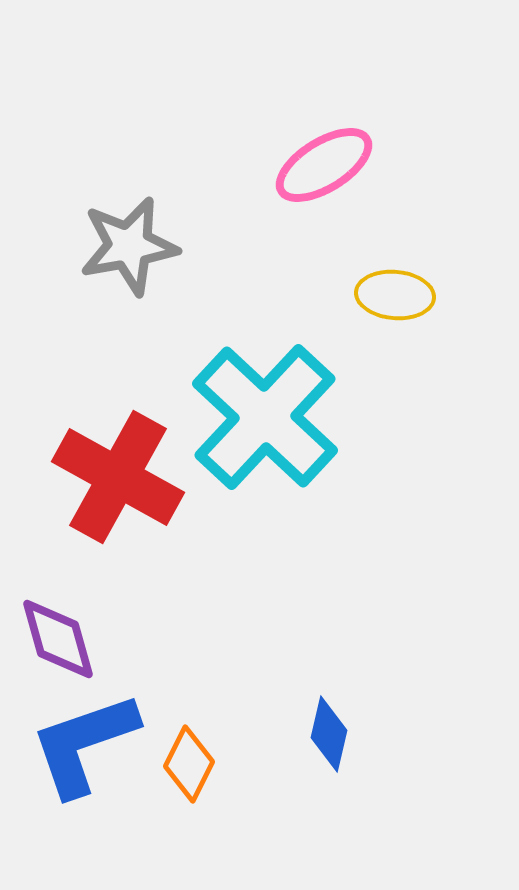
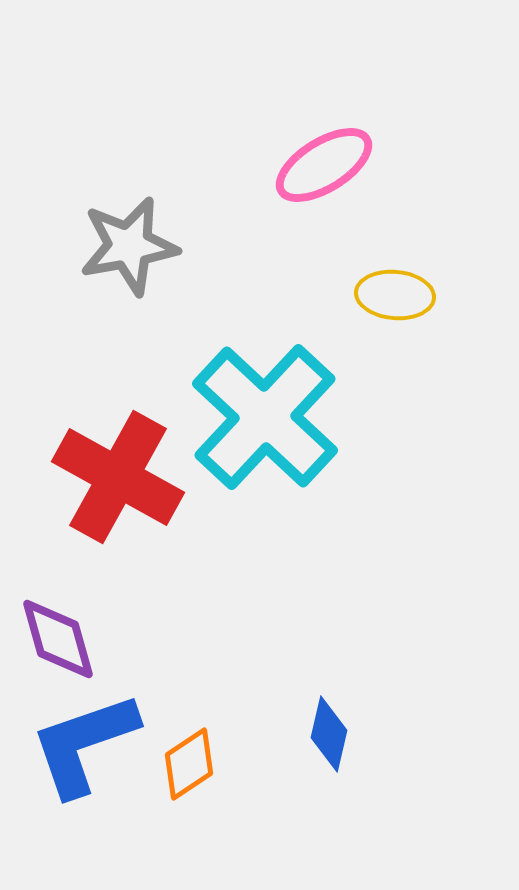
orange diamond: rotated 30 degrees clockwise
